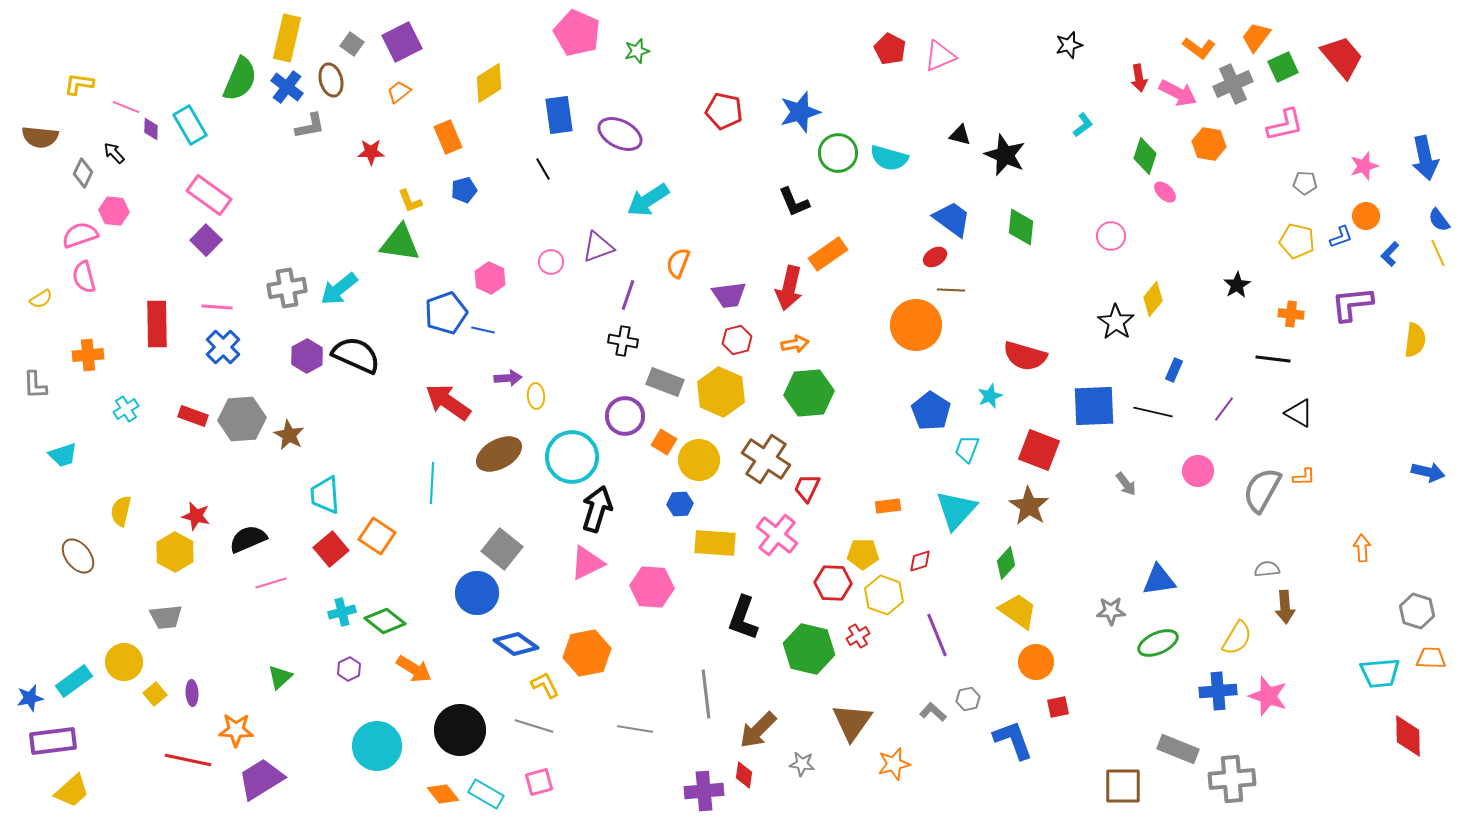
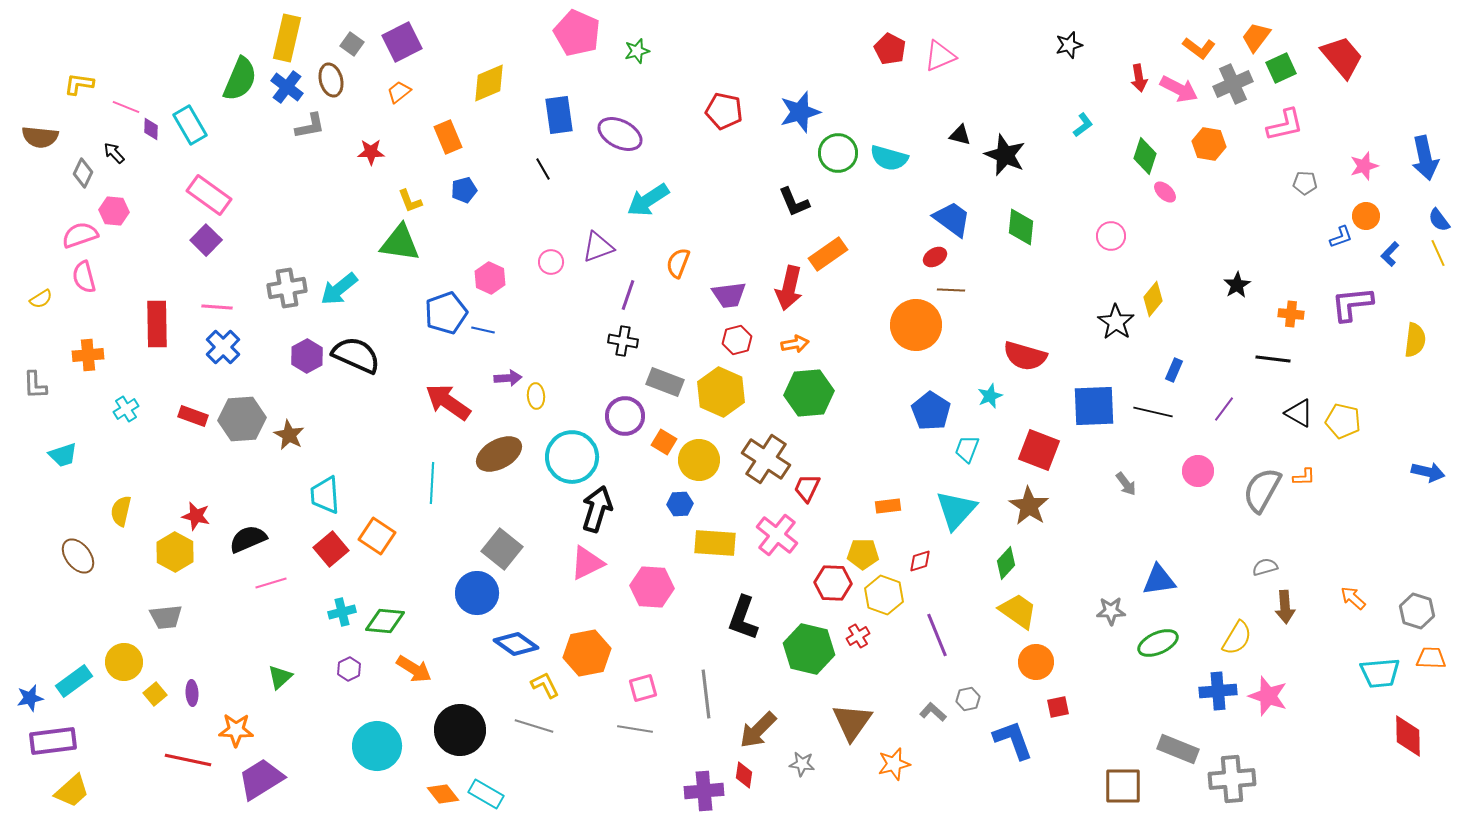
green square at (1283, 67): moved 2 px left, 1 px down
yellow diamond at (489, 83): rotated 9 degrees clockwise
pink arrow at (1178, 93): moved 1 px right, 4 px up
yellow pentagon at (1297, 241): moved 46 px right, 180 px down
orange arrow at (1362, 548): moved 9 px left, 50 px down; rotated 44 degrees counterclockwise
gray semicircle at (1267, 569): moved 2 px left, 2 px up; rotated 10 degrees counterclockwise
green diamond at (385, 621): rotated 33 degrees counterclockwise
pink square at (539, 782): moved 104 px right, 94 px up
